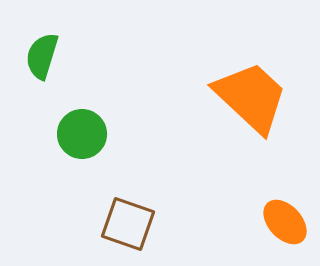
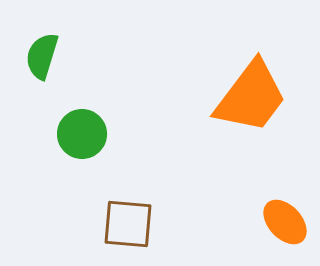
orange trapezoid: rotated 84 degrees clockwise
brown square: rotated 14 degrees counterclockwise
